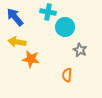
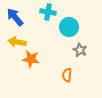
cyan circle: moved 4 px right
